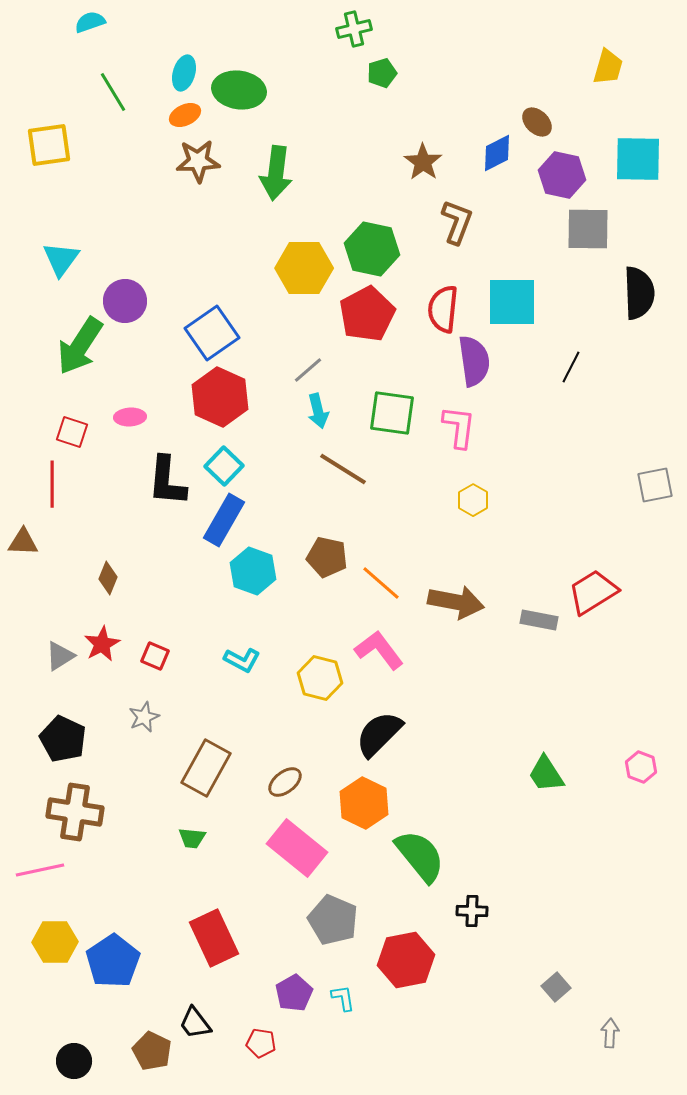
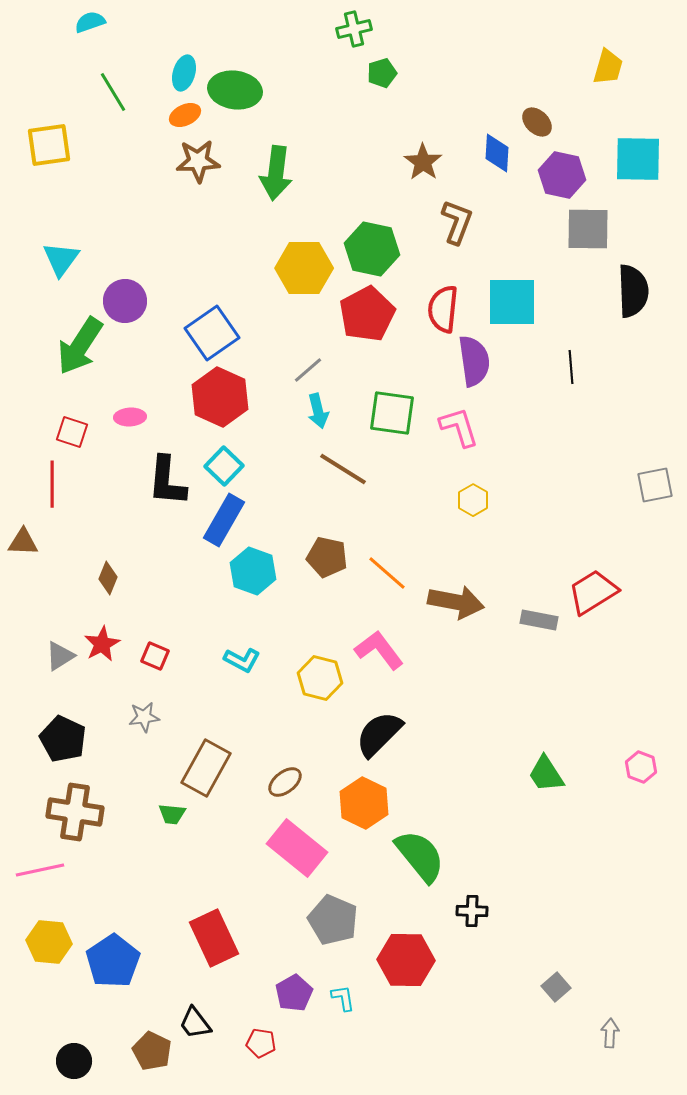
green ellipse at (239, 90): moved 4 px left
blue diamond at (497, 153): rotated 60 degrees counterclockwise
black semicircle at (639, 293): moved 6 px left, 2 px up
black line at (571, 367): rotated 32 degrees counterclockwise
pink L-shape at (459, 427): rotated 24 degrees counterclockwise
orange line at (381, 583): moved 6 px right, 10 px up
gray star at (144, 717): rotated 16 degrees clockwise
green trapezoid at (192, 838): moved 20 px left, 24 px up
yellow hexagon at (55, 942): moved 6 px left; rotated 6 degrees clockwise
red hexagon at (406, 960): rotated 12 degrees clockwise
